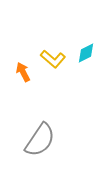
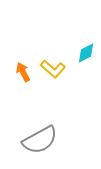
yellow L-shape: moved 10 px down
gray semicircle: rotated 27 degrees clockwise
